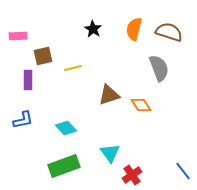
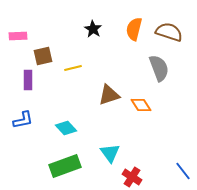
green rectangle: moved 1 px right
red cross: moved 2 px down; rotated 24 degrees counterclockwise
